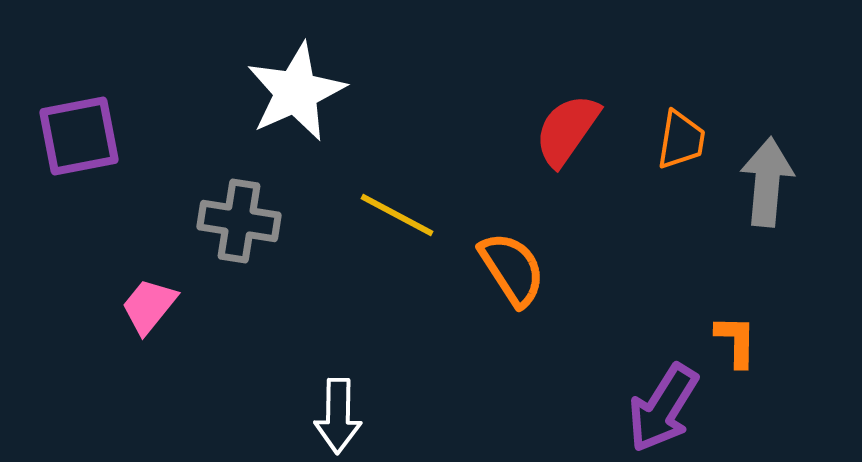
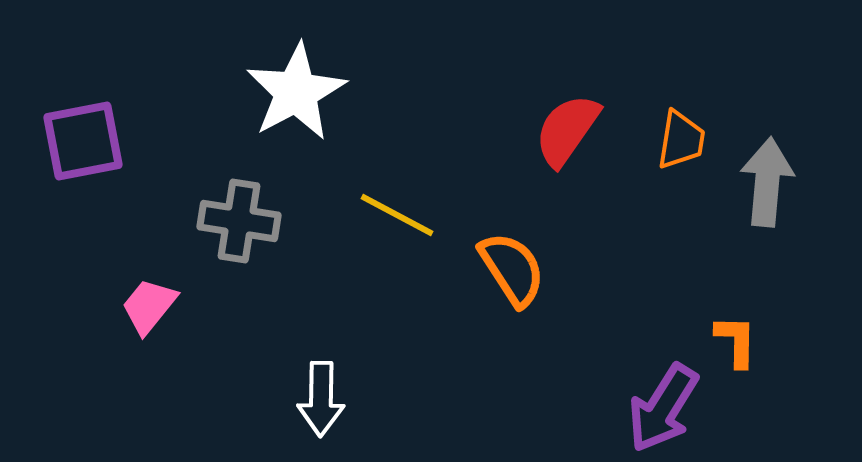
white star: rotated 4 degrees counterclockwise
purple square: moved 4 px right, 5 px down
white arrow: moved 17 px left, 17 px up
